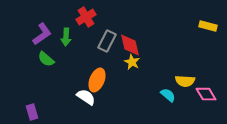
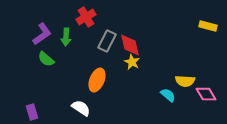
white semicircle: moved 5 px left, 11 px down
